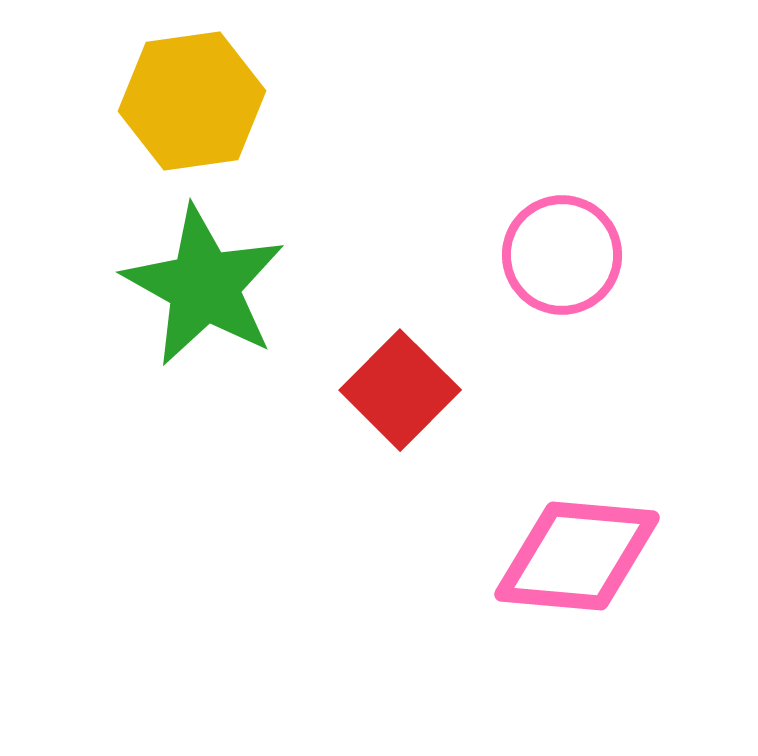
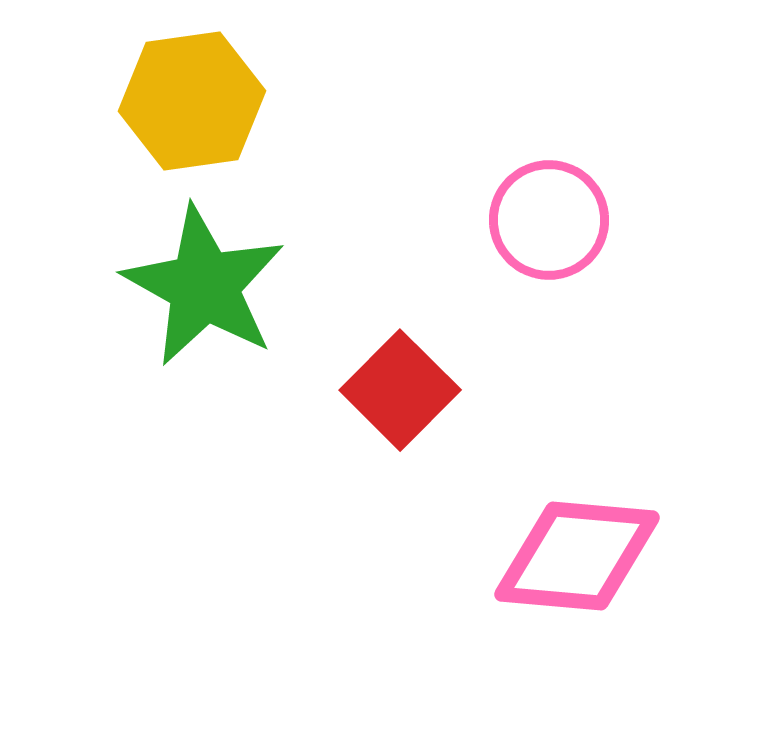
pink circle: moved 13 px left, 35 px up
